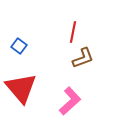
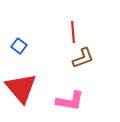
red line: rotated 15 degrees counterclockwise
pink L-shape: rotated 52 degrees clockwise
